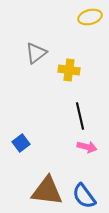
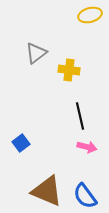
yellow ellipse: moved 2 px up
brown triangle: rotated 16 degrees clockwise
blue semicircle: moved 1 px right
